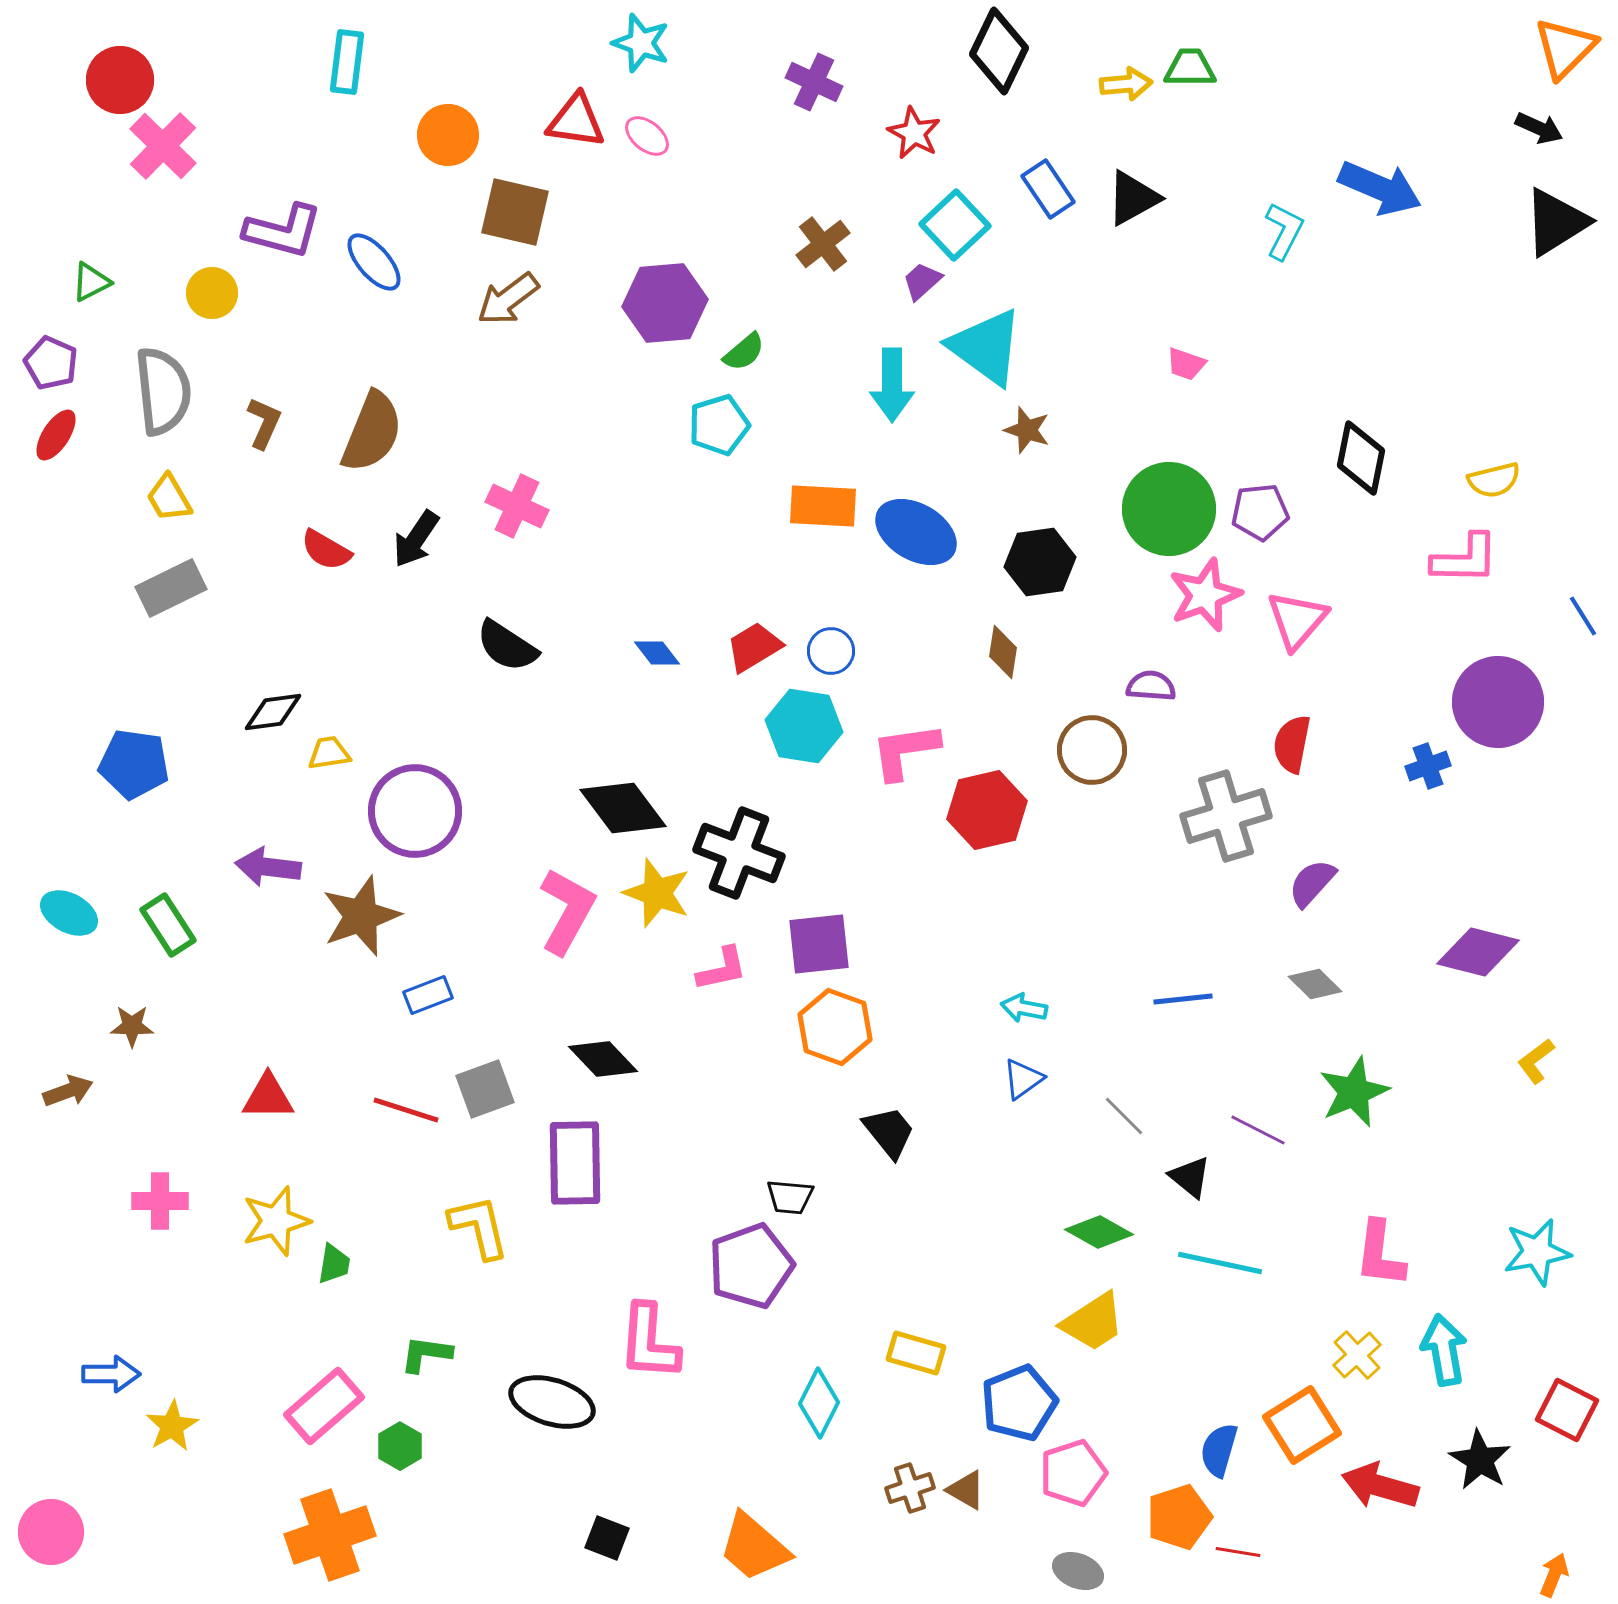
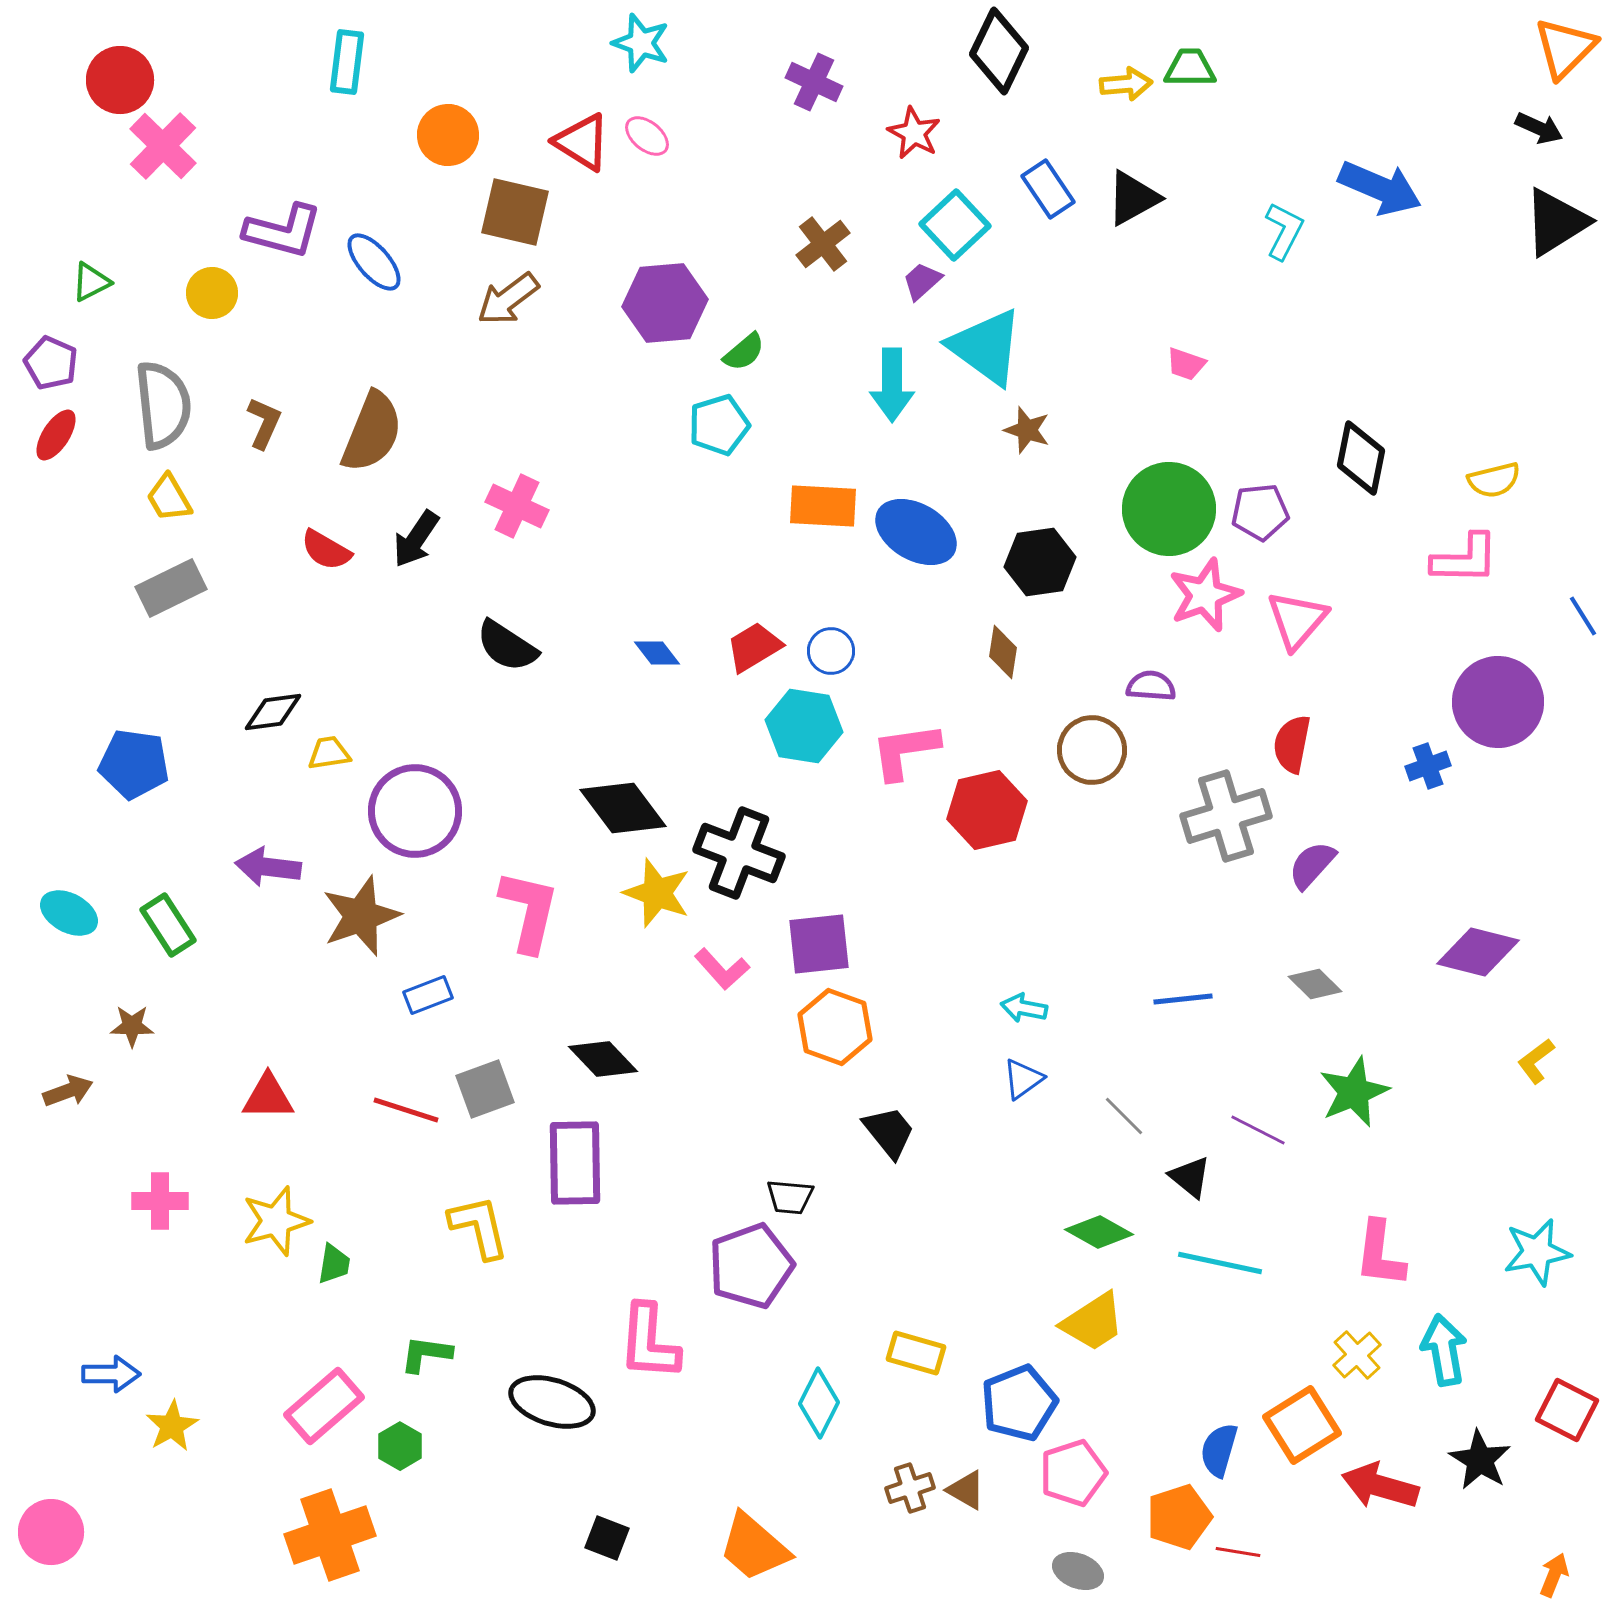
red triangle at (576, 121): moved 6 px right, 21 px down; rotated 24 degrees clockwise
gray semicircle at (163, 391): moved 14 px down
purple semicircle at (1312, 883): moved 18 px up
pink L-shape at (567, 911): moved 38 px left; rotated 16 degrees counterclockwise
pink L-shape at (722, 969): rotated 60 degrees clockwise
